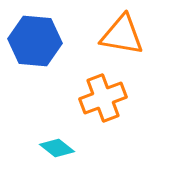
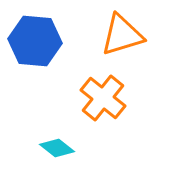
orange triangle: rotated 27 degrees counterclockwise
orange cross: rotated 30 degrees counterclockwise
